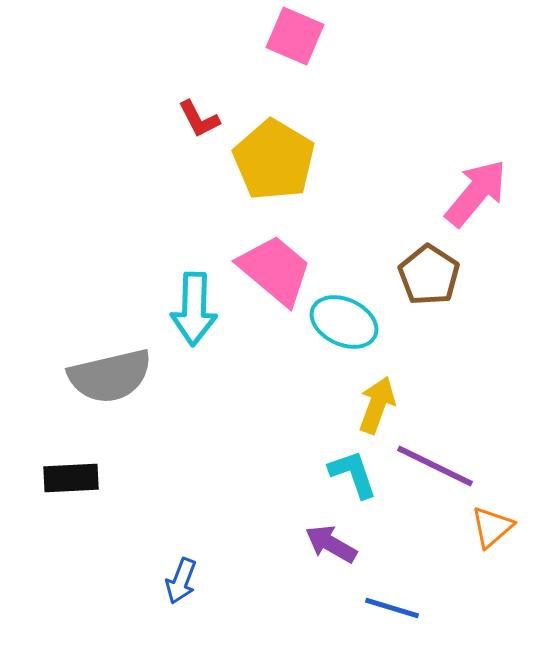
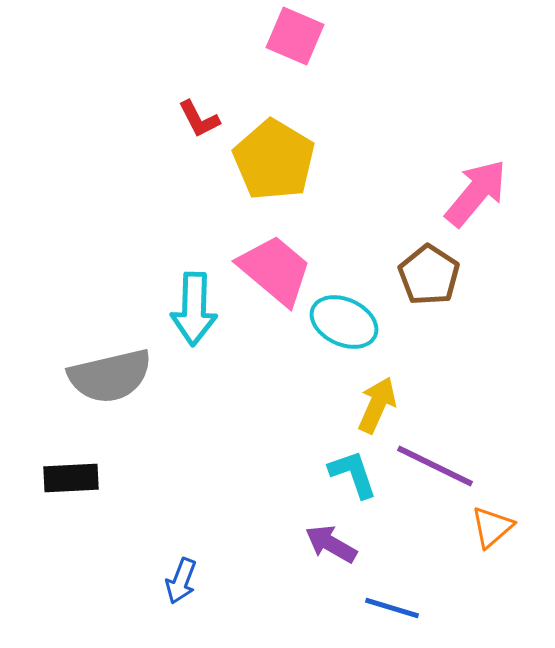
yellow arrow: rotated 4 degrees clockwise
